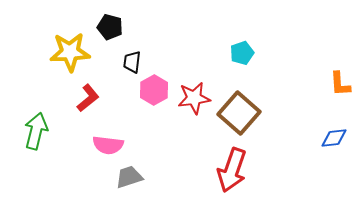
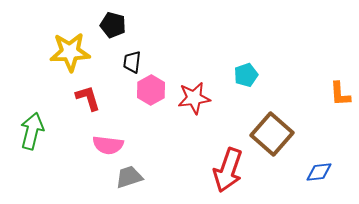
black pentagon: moved 3 px right, 2 px up
cyan pentagon: moved 4 px right, 22 px down
orange L-shape: moved 10 px down
pink hexagon: moved 3 px left
red L-shape: rotated 68 degrees counterclockwise
brown square: moved 33 px right, 21 px down
green arrow: moved 4 px left
blue diamond: moved 15 px left, 34 px down
red arrow: moved 4 px left
